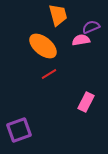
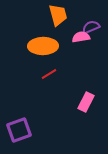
pink semicircle: moved 3 px up
orange ellipse: rotated 40 degrees counterclockwise
